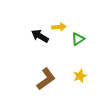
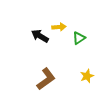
green triangle: moved 1 px right, 1 px up
yellow star: moved 7 px right
